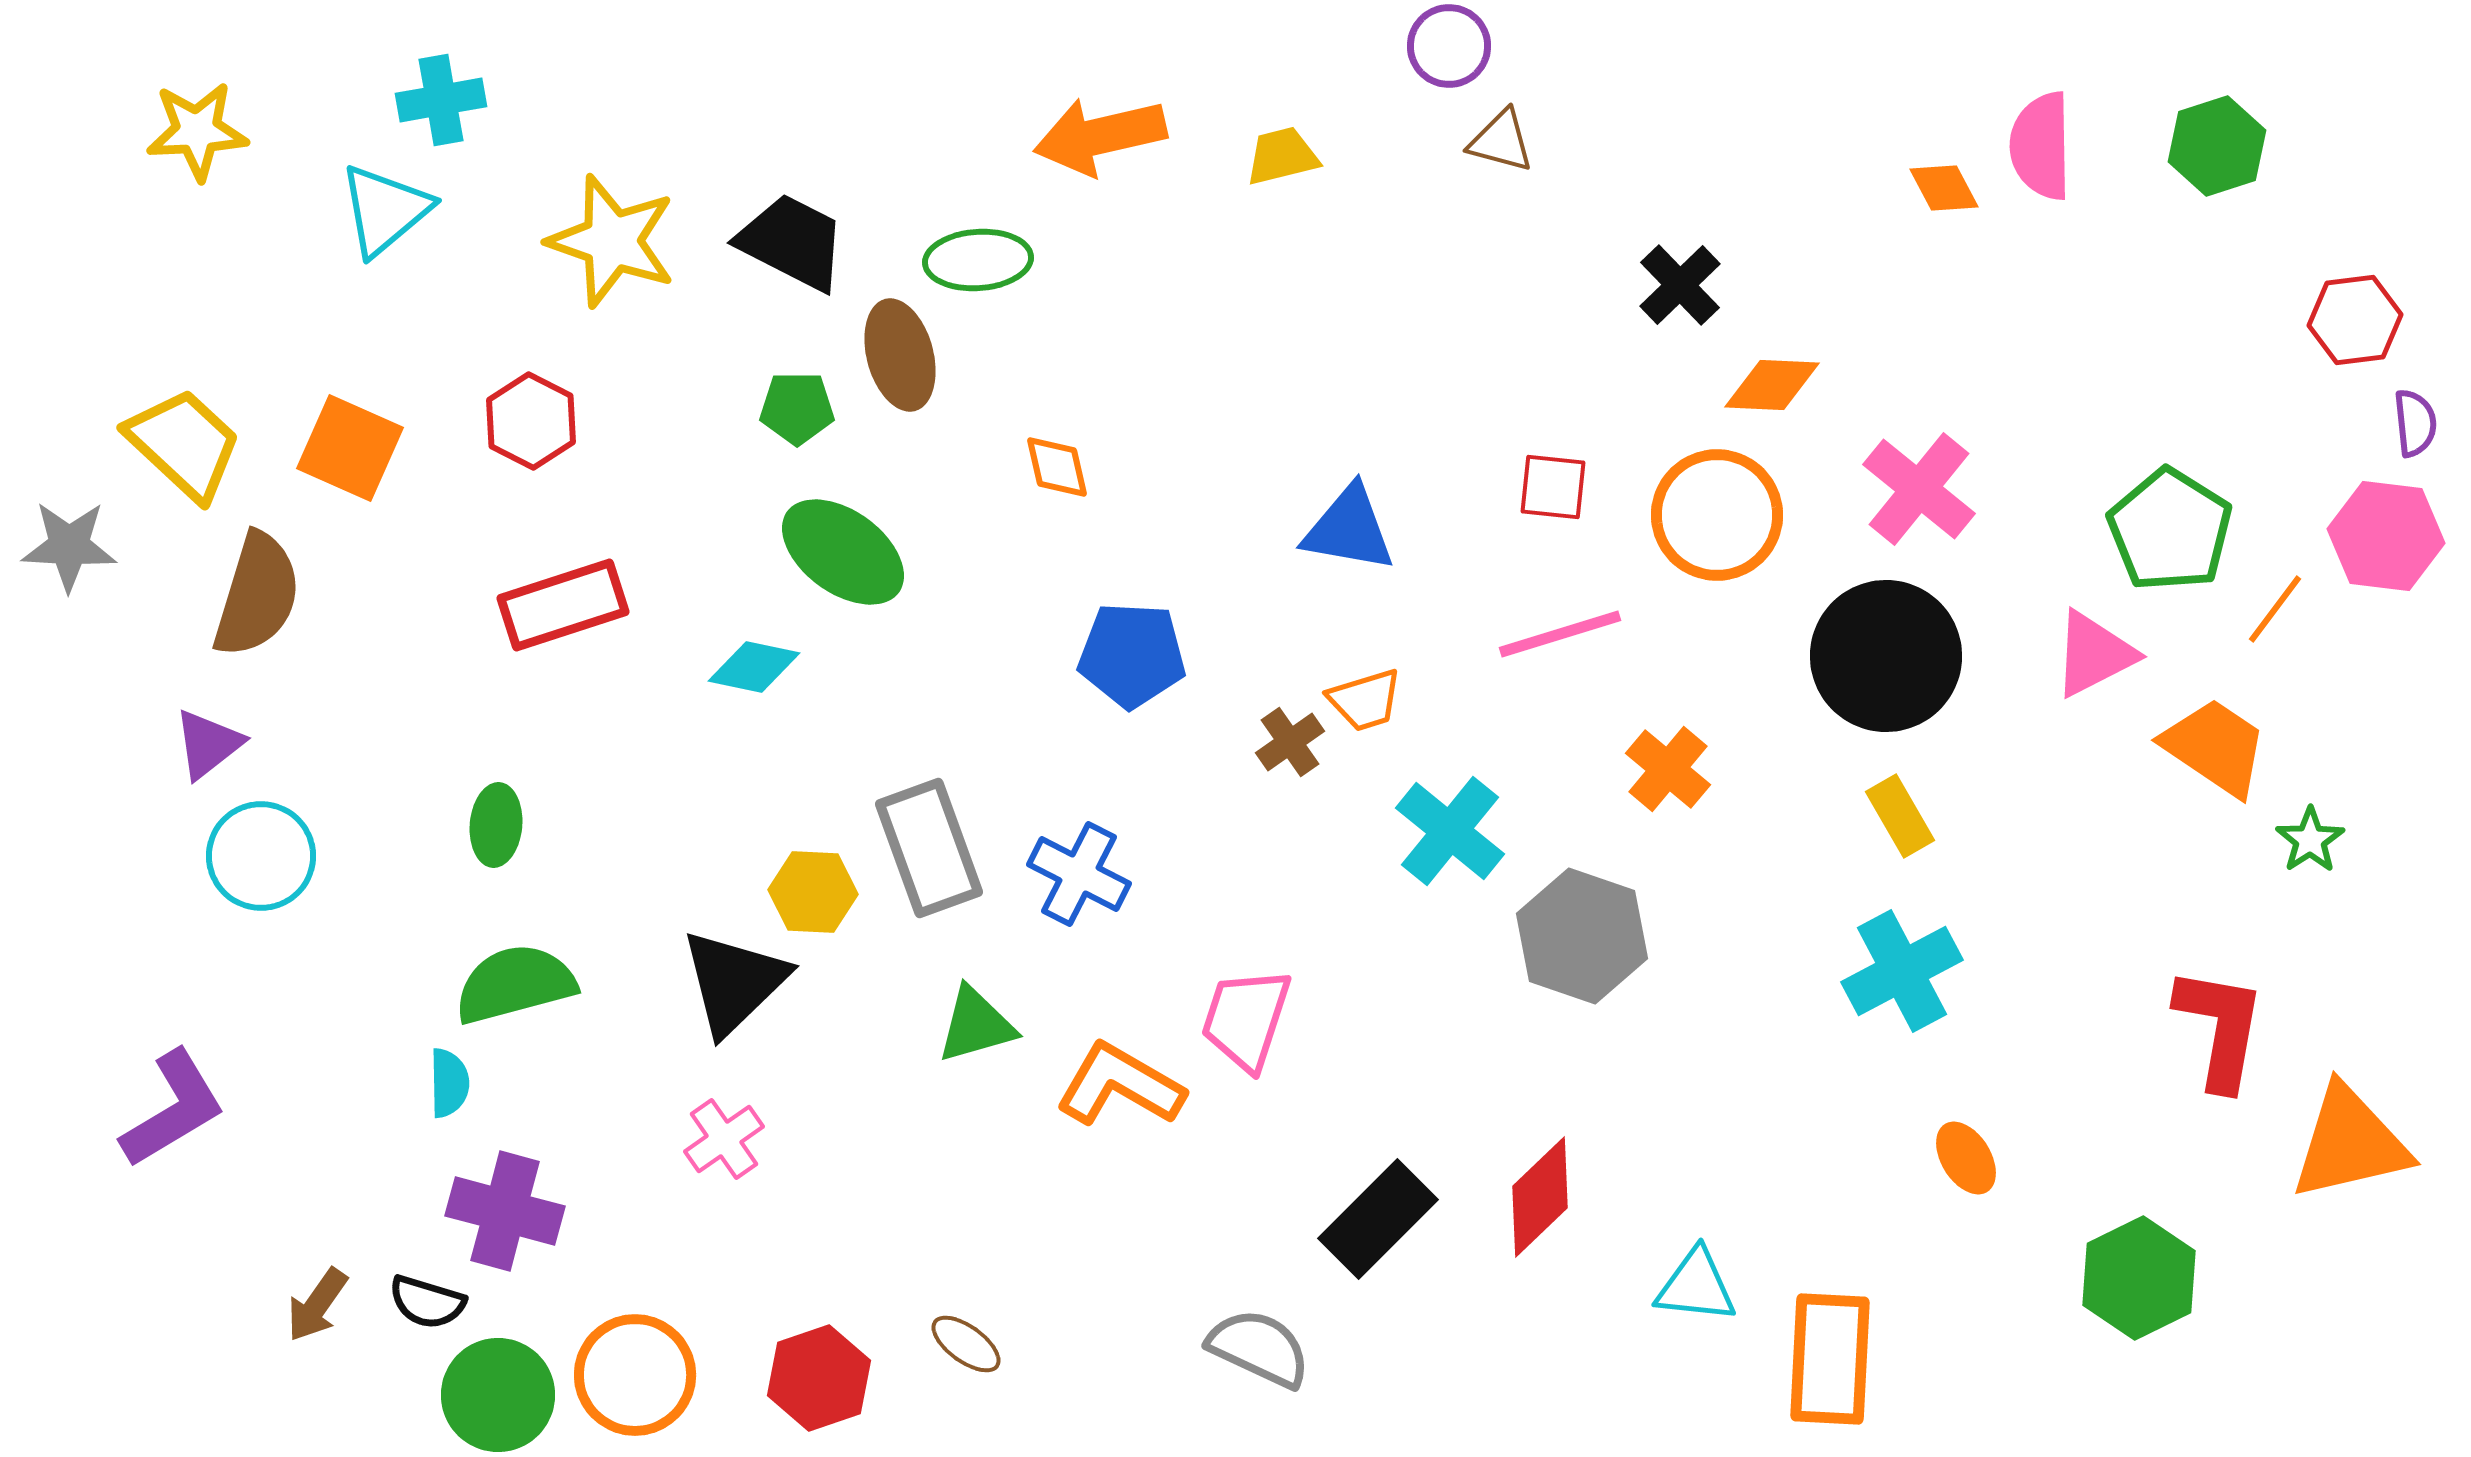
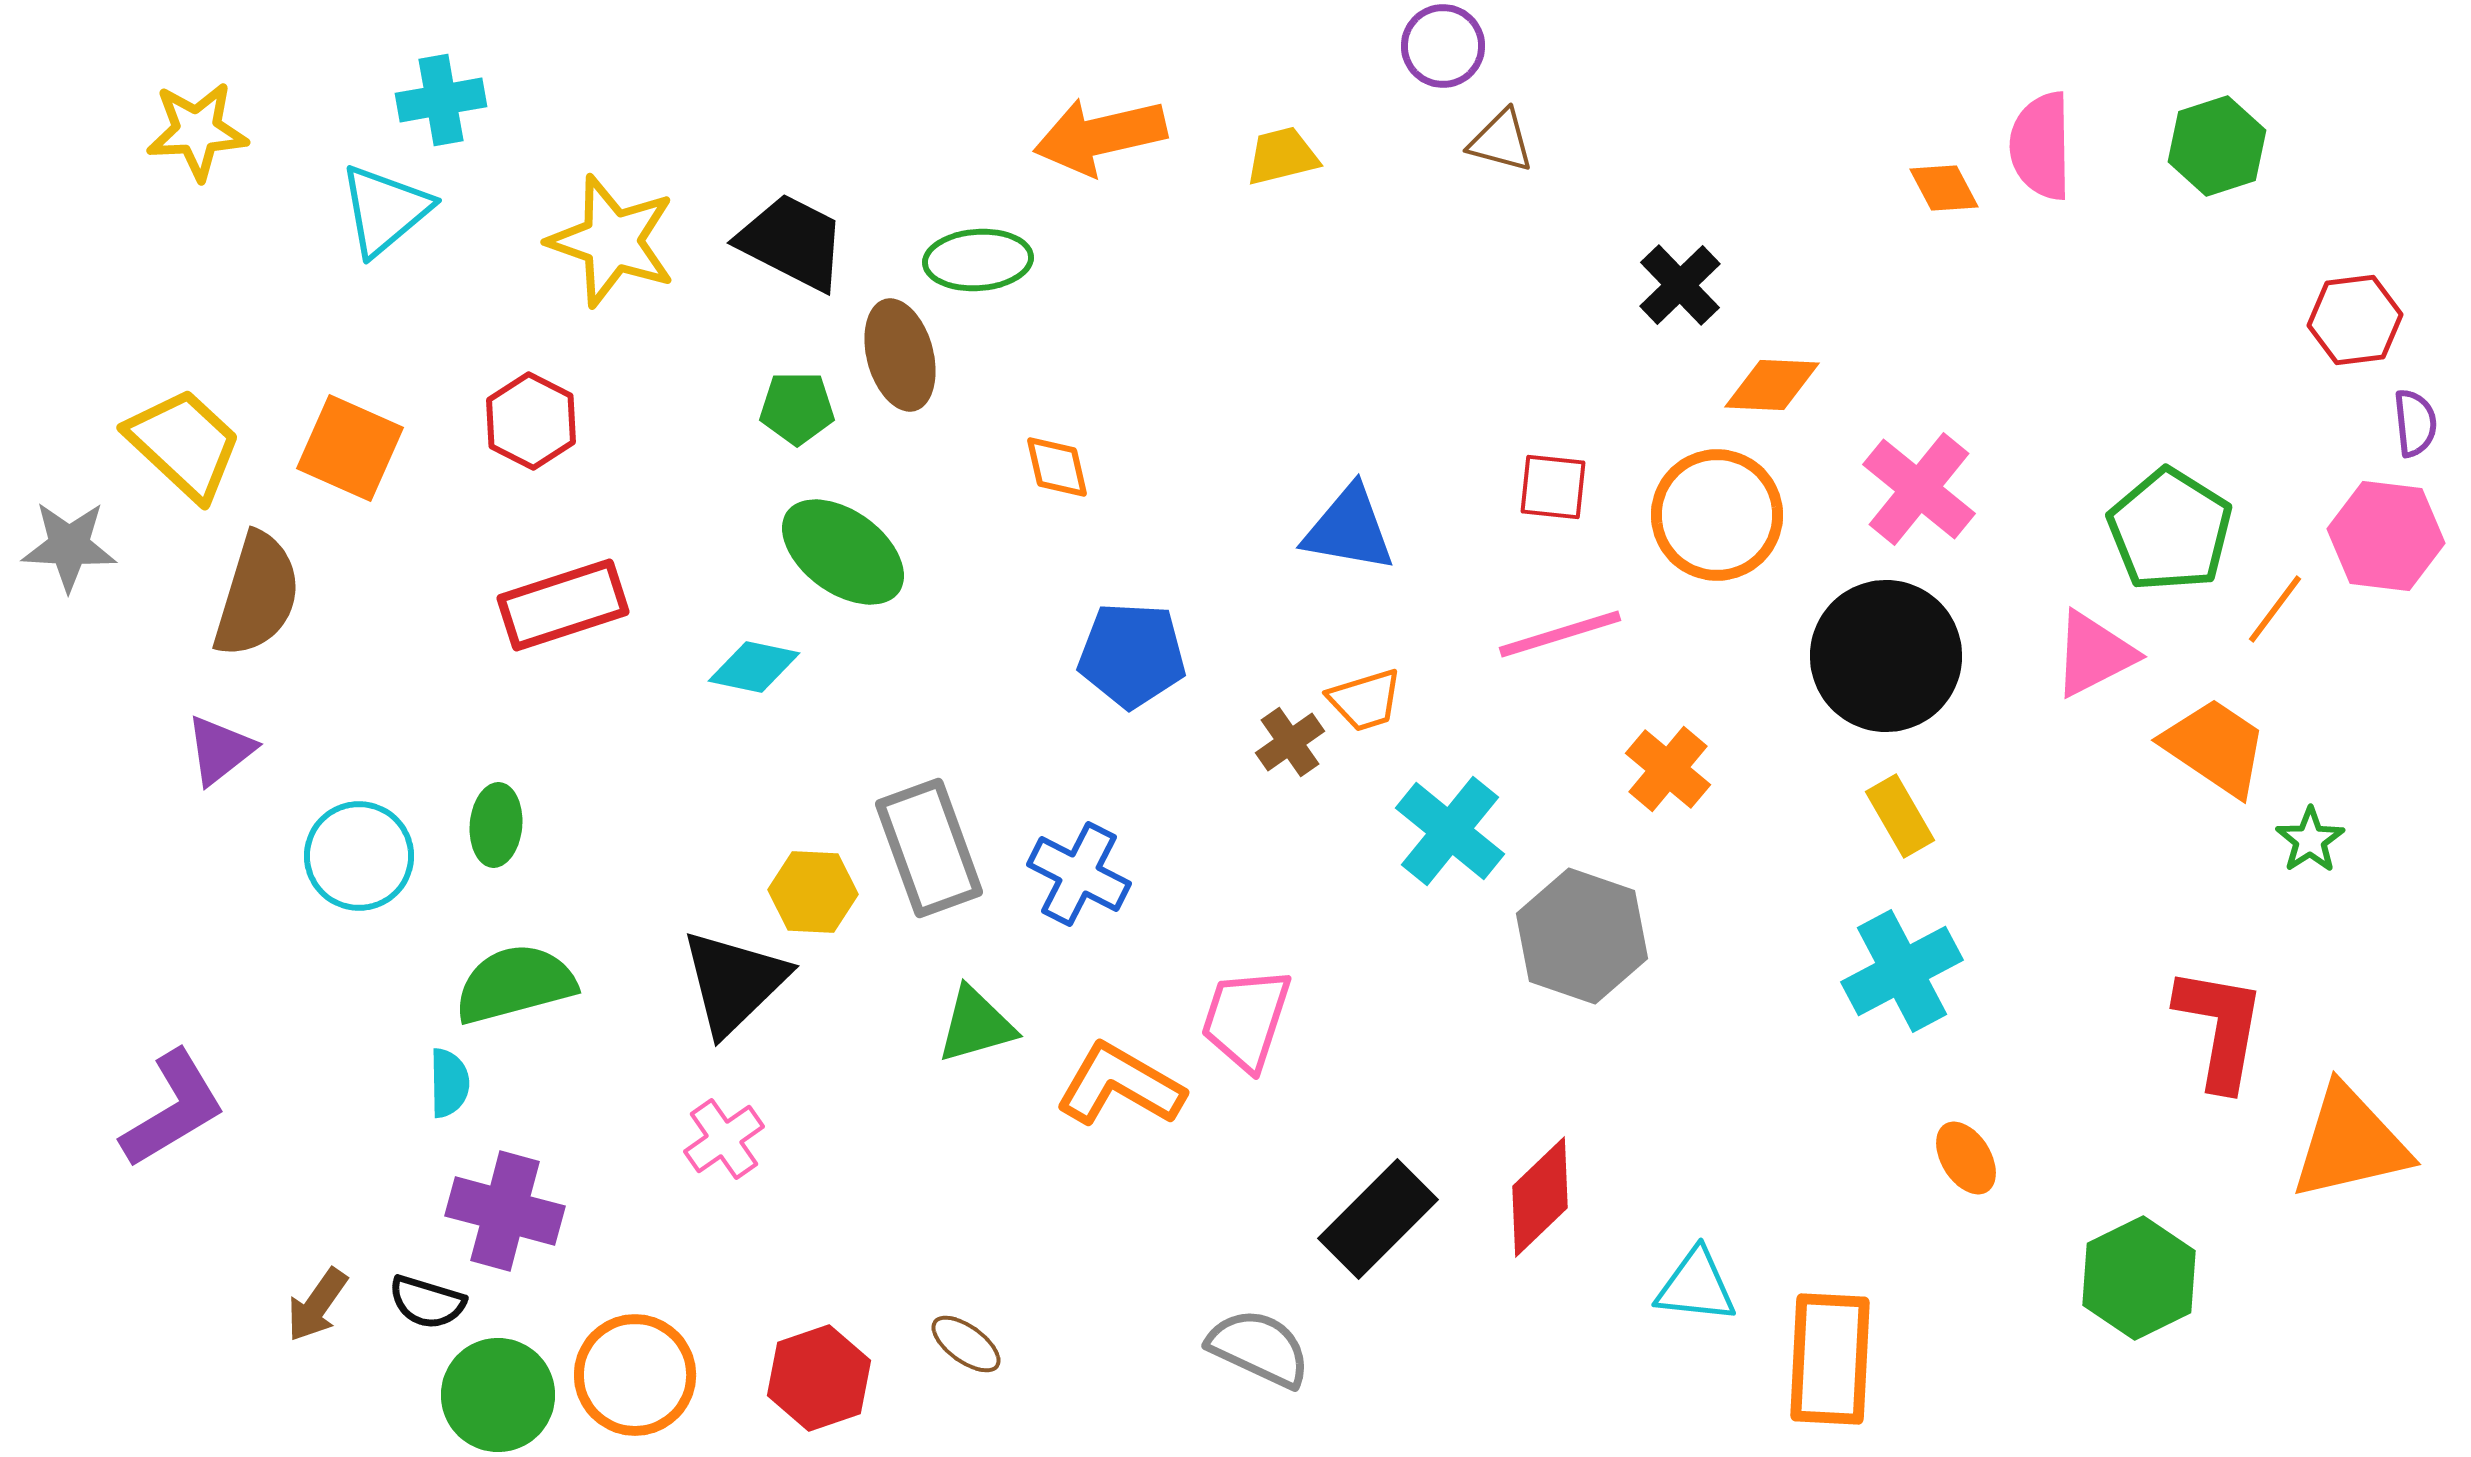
purple circle at (1449, 46): moved 6 px left
purple triangle at (208, 744): moved 12 px right, 6 px down
cyan circle at (261, 856): moved 98 px right
